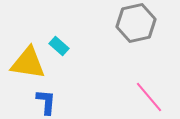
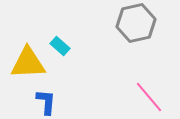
cyan rectangle: moved 1 px right
yellow triangle: rotated 12 degrees counterclockwise
